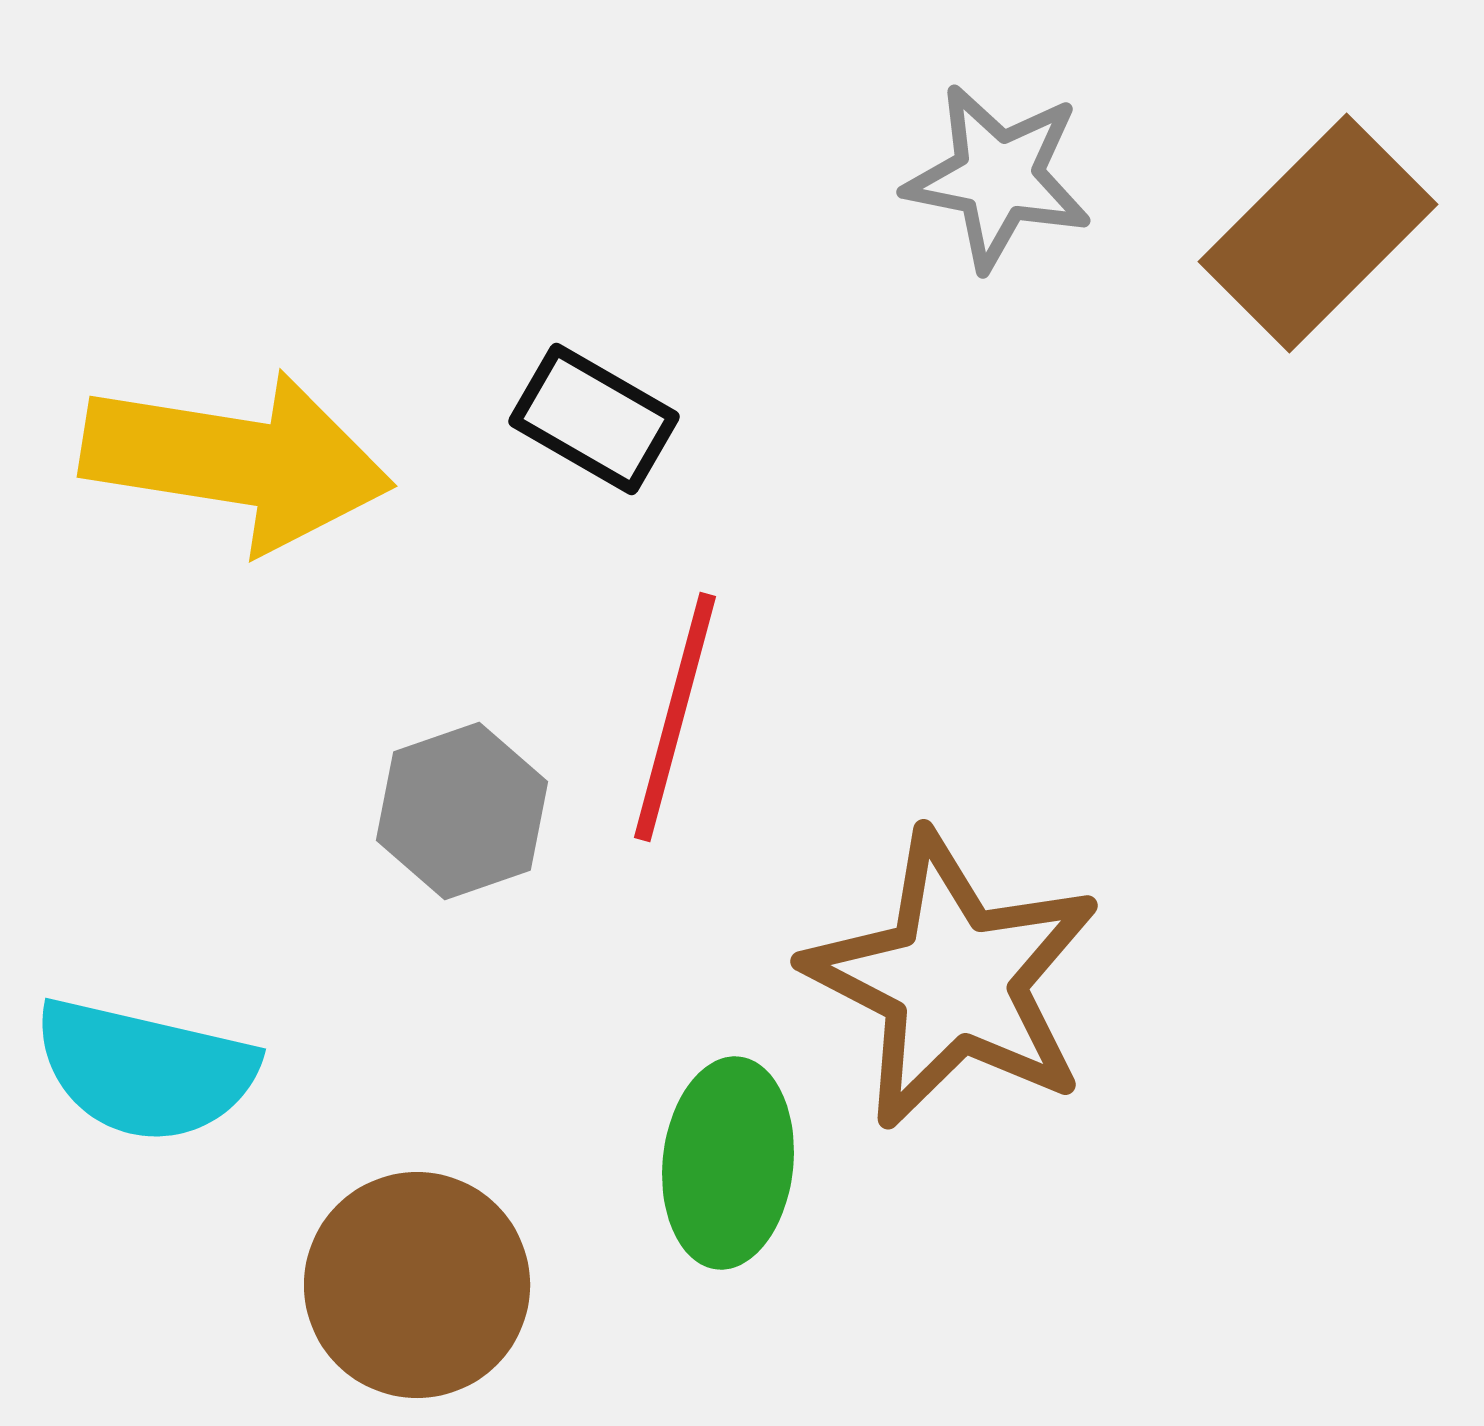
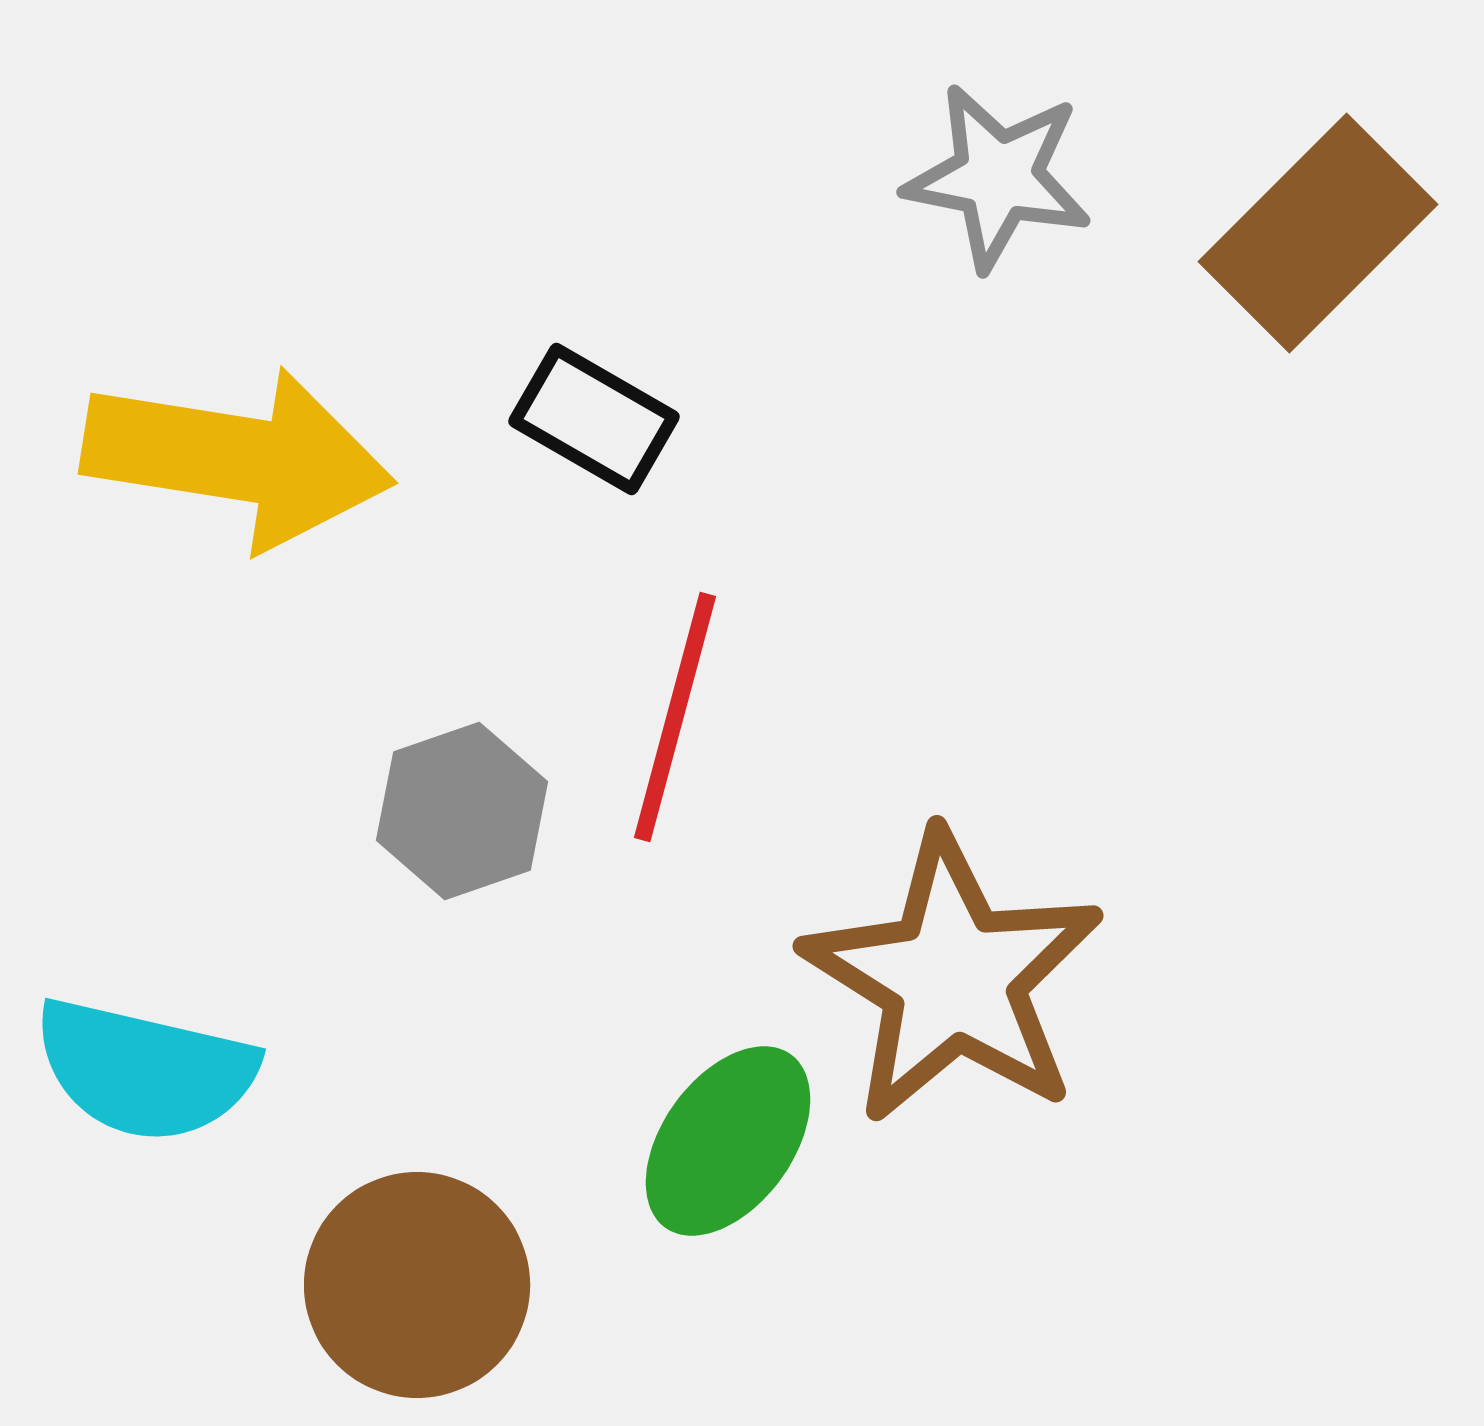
yellow arrow: moved 1 px right, 3 px up
brown star: moved 2 px up; rotated 5 degrees clockwise
green ellipse: moved 22 px up; rotated 30 degrees clockwise
